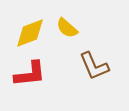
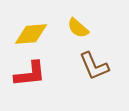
yellow semicircle: moved 11 px right
yellow diamond: moved 1 px right, 1 px down; rotated 16 degrees clockwise
